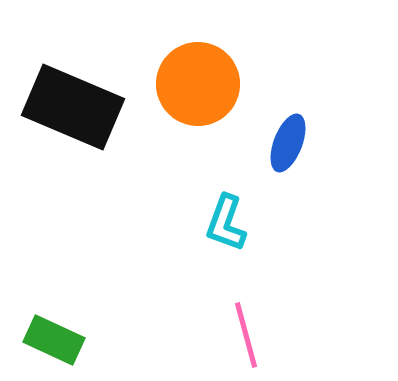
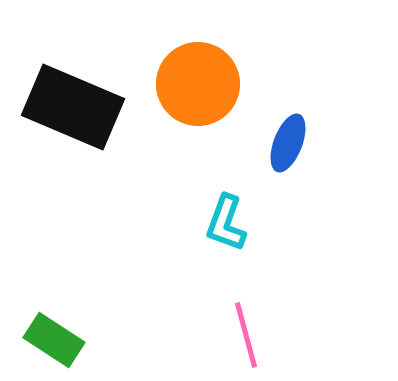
green rectangle: rotated 8 degrees clockwise
